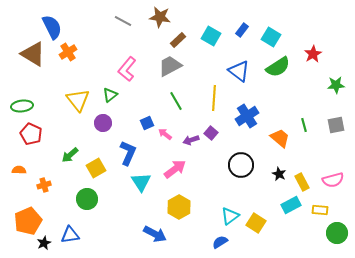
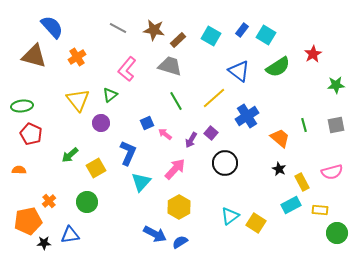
brown star at (160, 17): moved 6 px left, 13 px down
gray line at (123, 21): moved 5 px left, 7 px down
blue semicircle at (52, 27): rotated 15 degrees counterclockwise
cyan square at (271, 37): moved 5 px left, 2 px up
orange cross at (68, 52): moved 9 px right, 5 px down
brown triangle at (33, 54): moved 1 px right, 2 px down; rotated 16 degrees counterclockwise
gray trapezoid at (170, 66): rotated 45 degrees clockwise
yellow line at (214, 98): rotated 45 degrees clockwise
purple circle at (103, 123): moved 2 px left
purple arrow at (191, 140): rotated 42 degrees counterclockwise
black circle at (241, 165): moved 16 px left, 2 px up
pink arrow at (175, 169): rotated 10 degrees counterclockwise
black star at (279, 174): moved 5 px up
pink semicircle at (333, 180): moved 1 px left, 8 px up
cyan triangle at (141, 182): rotated 15 degrees clockwise
orange cross at (44, 185): moved 5 px right, 16 px down; rotated 24 degrees counterclockwise
green circle at (87, 199): moved 3 px down
orange pentagon at (28, 221): rotated 12 degrees clockwise
blue semicircle at (220, 242): moved 40 px left
black star at (44, 243): rotated 24 degrees clockwise
